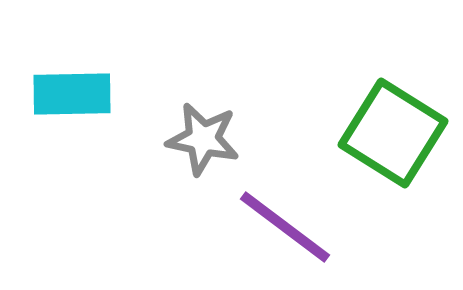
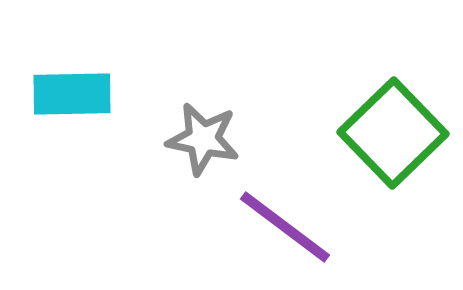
green square: rotated 14 degrees clockwise
